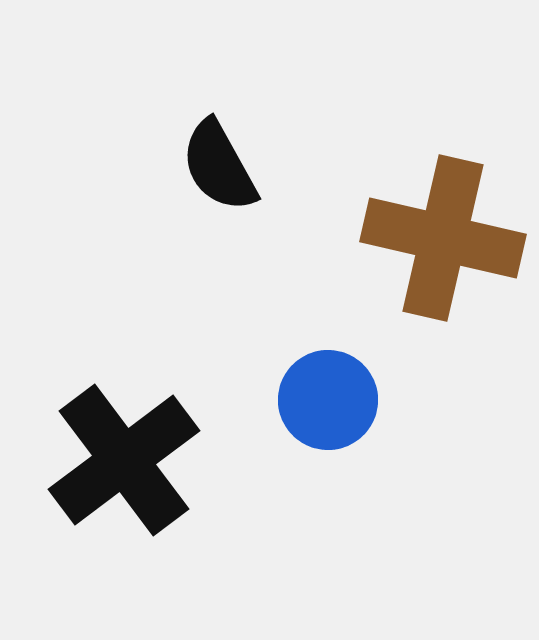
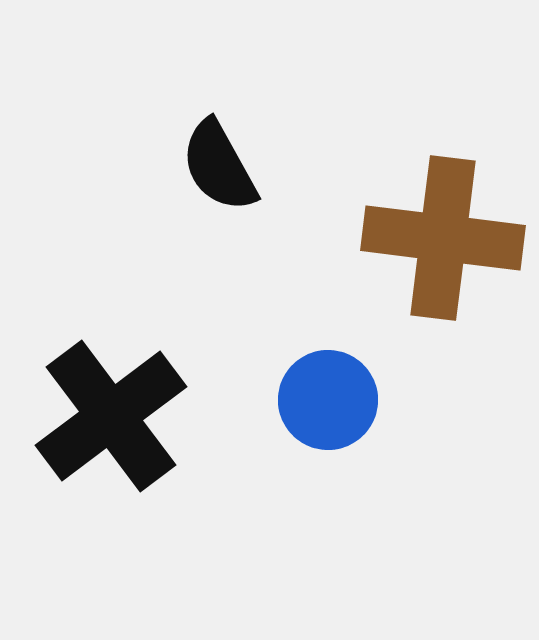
brown cross: rotated 6 degrees counterclockwise
black cross: moved 13 px left, 44 px up
